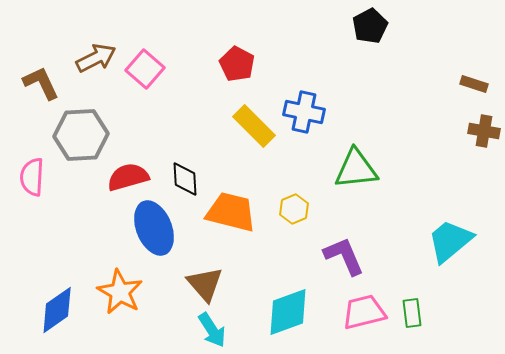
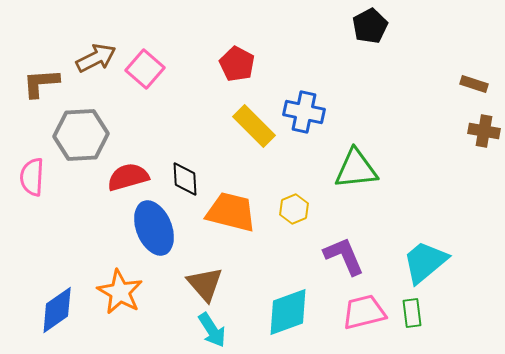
brown L-shape: rotated 69 degrees counterclockwise
cyan trapezoid: moved 25 px left, 21 px down
